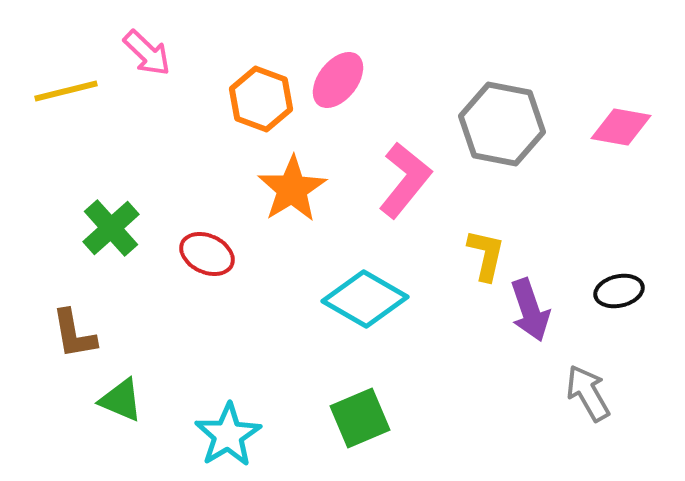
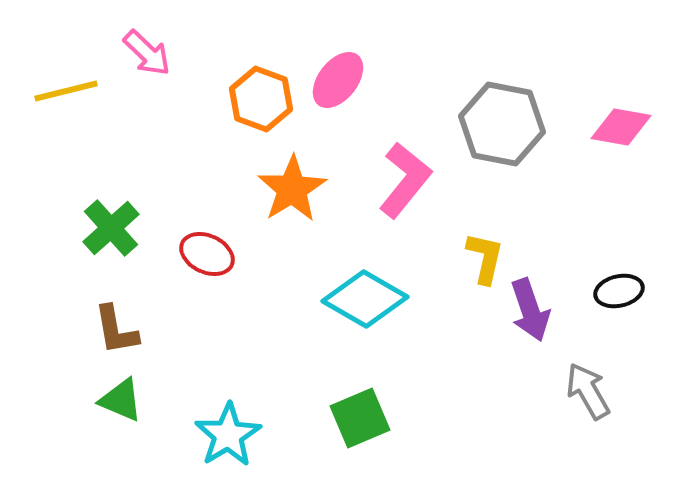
yellow L-shape: moved 1 px left, 3 px down
brown L-shape: moved 42 px right, 4 px up
gray arrow: moved 2 px up
